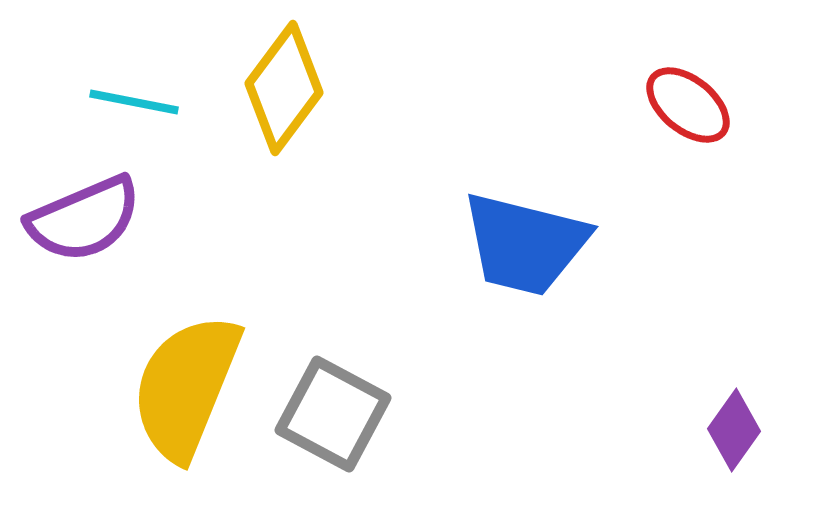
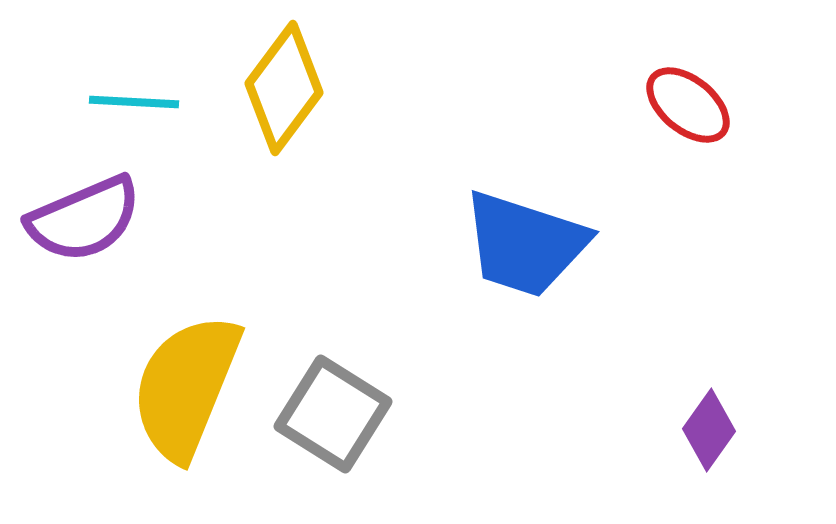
cyan line: rotated 8 degrees counterclockwise
blue trapezoid: rotated 4 degrees clockwise
gray square: rotated 4 degrees clockwise
purple diamond: moved 25 px left
